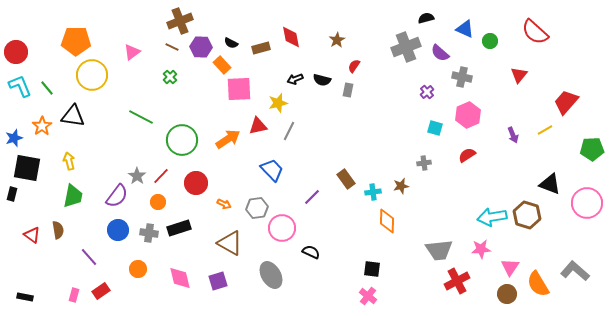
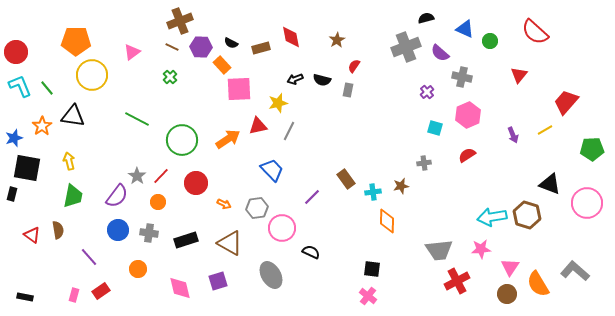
green line at (141, 117): moved 4 px left, 2 px down
black rectangle at (179, 228): moved 7 px right, 12 px down
pink diamond at (180, 278): moved 10 px down
